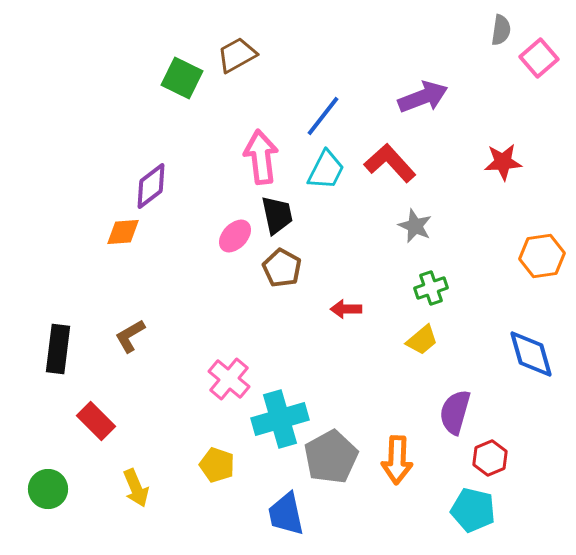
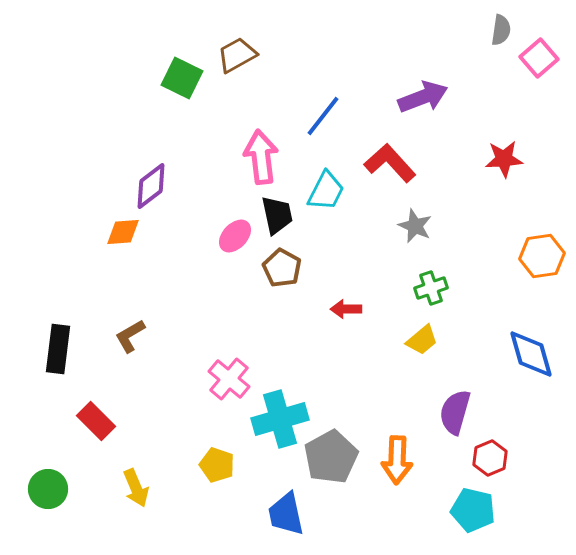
red star: moved 1 px right, 3 px up
cyan trapezoid: moved 21 px down
